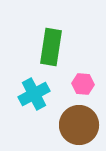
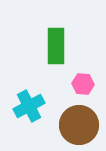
green rectangle: moved 5 px right, 1 px up; rotated 9 degrees counterclockwise
cyan cross: moved 5 px left, 12 px down
